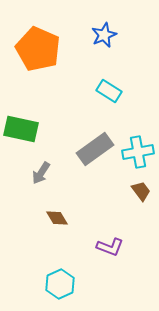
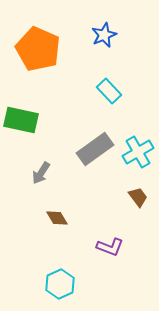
cyan rectangle: rotated 15 degrees clockwise
green rectangle: moved 9 px up
cyan cross: rotated 20 degrees counterclockwise
brown trapezoid: moved 3 px left, 6 px down
